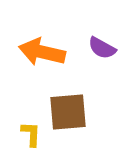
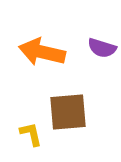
purple semicircle: rotated 12 degrees counterclockwise
yellow L-shape: rotated 16 degrees counterclockwise
